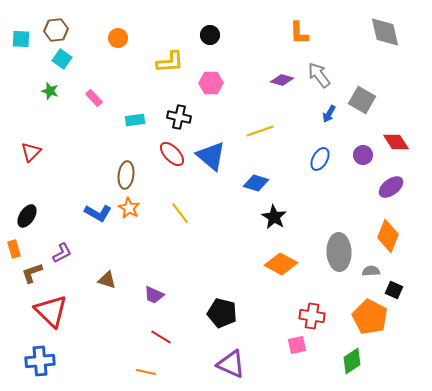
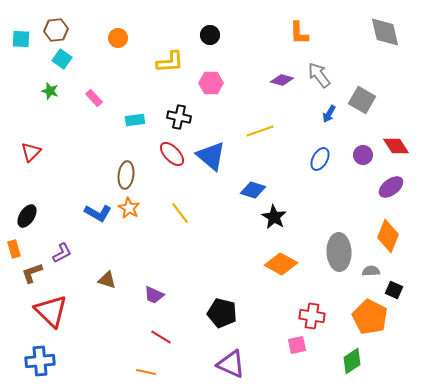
red diamond at (396, 142): moved 4 px down
blue diamond at (256, 183): moved 3 px left, 7 px down
